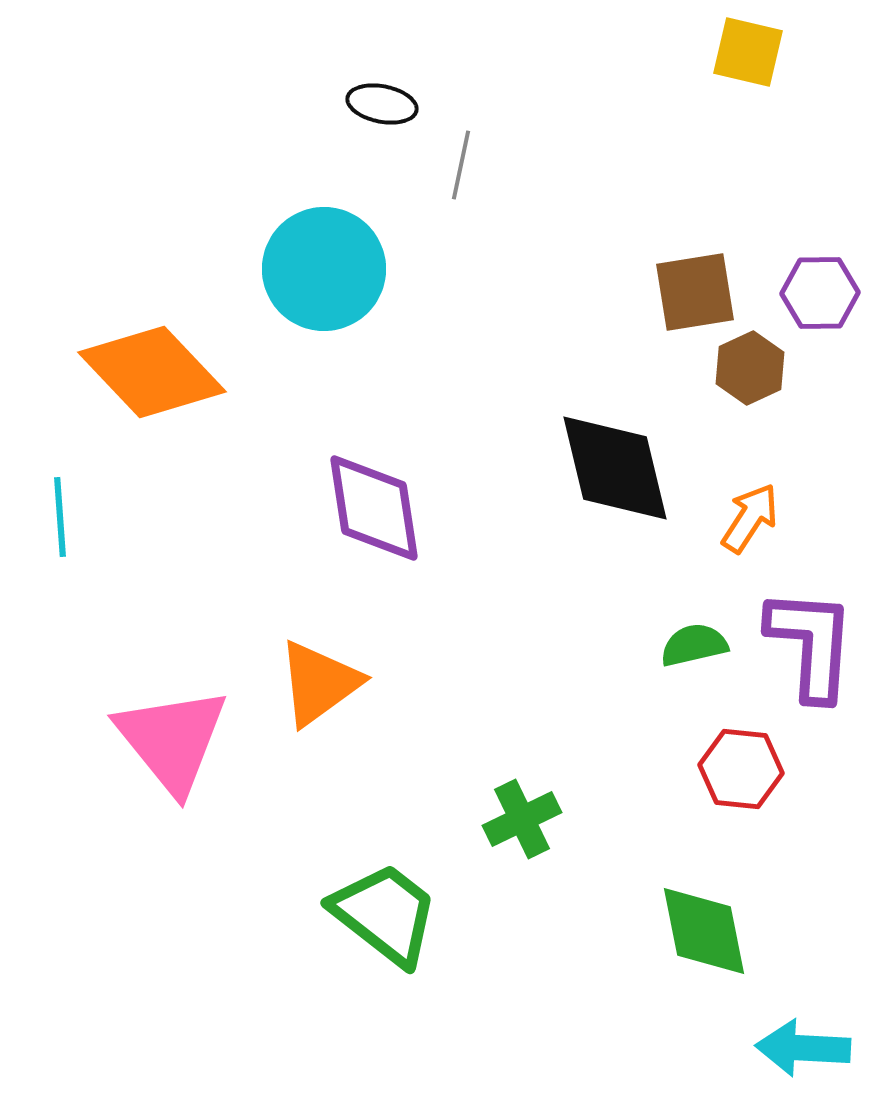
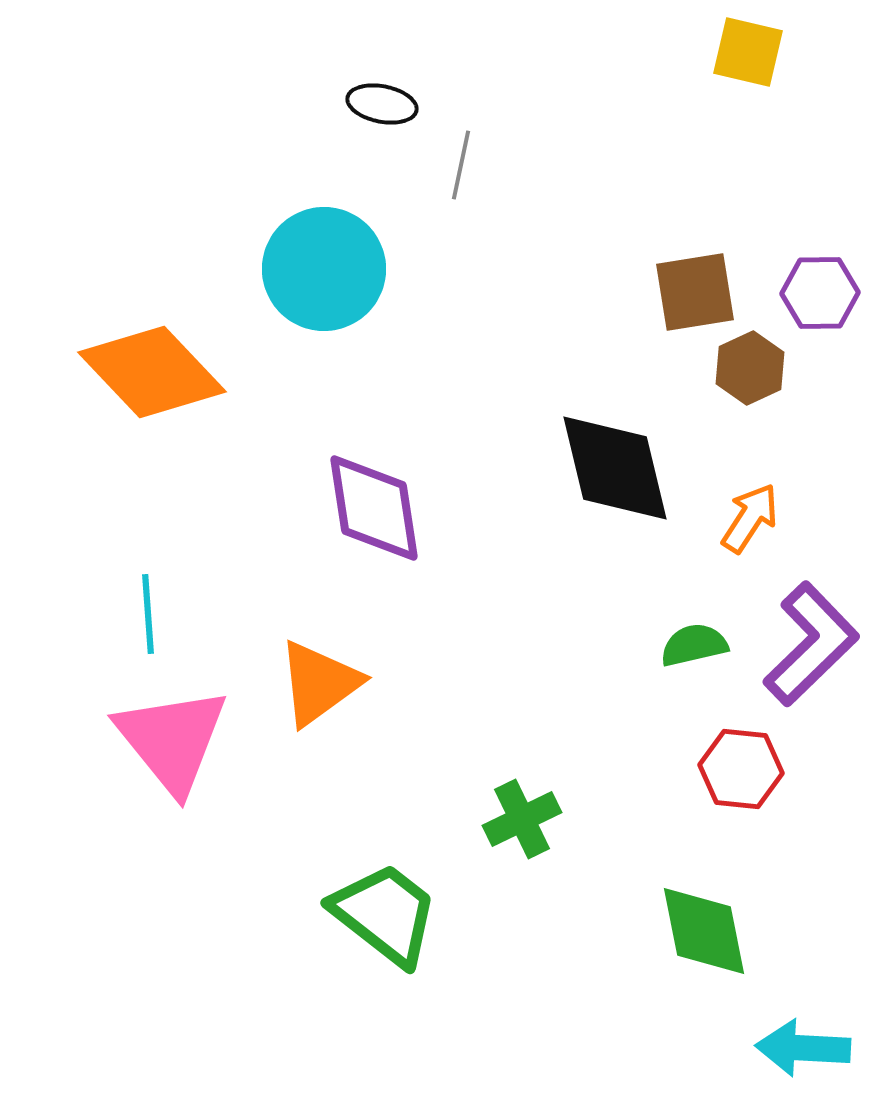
cyan line: moved 88 px right, 97 px down
purple L-shape: rotated 42 degrees clockwise
